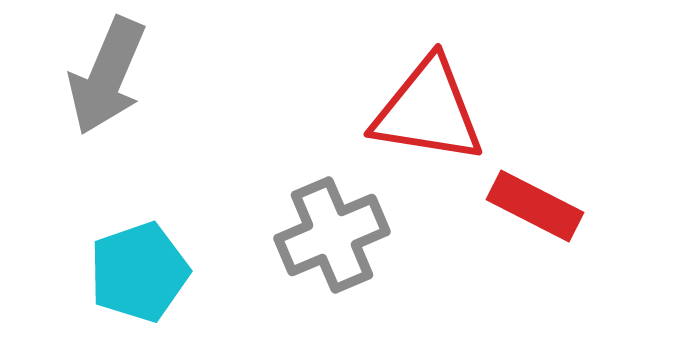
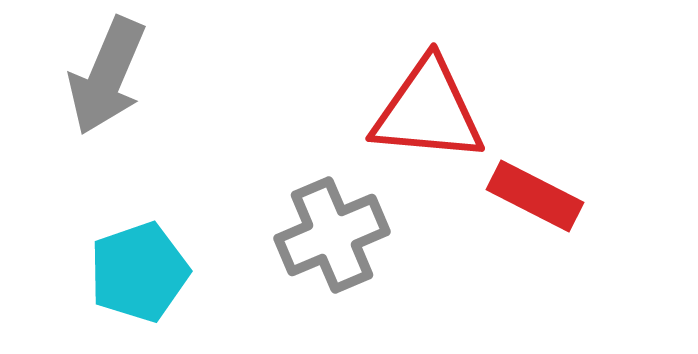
red triangle: rotated 4 degrees counterclockwise
red rectangle: moved 10 px up
